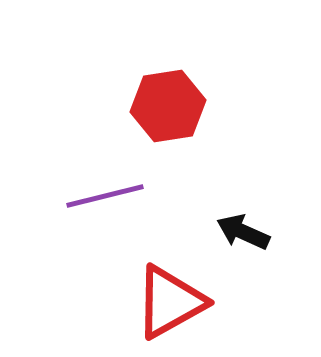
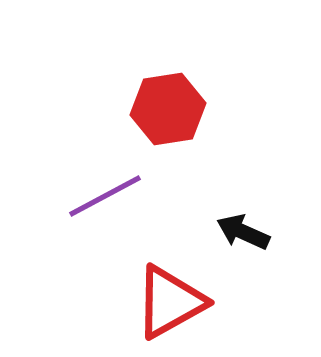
red hexagon: moved 3 px down
purple line: rotated 14 degrees counterclockwise
